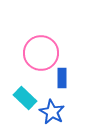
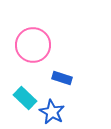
pink circle: moved 8 px left, 8 px up
blue rectangle: rotated 72 degrees counterclockwise
